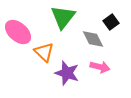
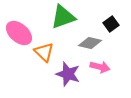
green triangle: rotated 32 degrees clockwise
black square: moved 2 px down
pink ellipse: moved 1 px right, 1 px down
gray diamond: moved 3 px left, 4 px down; rotated 50 degrees counterclockwise
purple star: moved 1 px right, 1 px down
